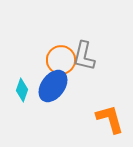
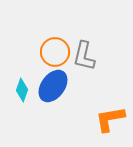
orange circle: moved 6 px left, 8 px up
orange L-shape: rotated 84 degrees counterclockwise
